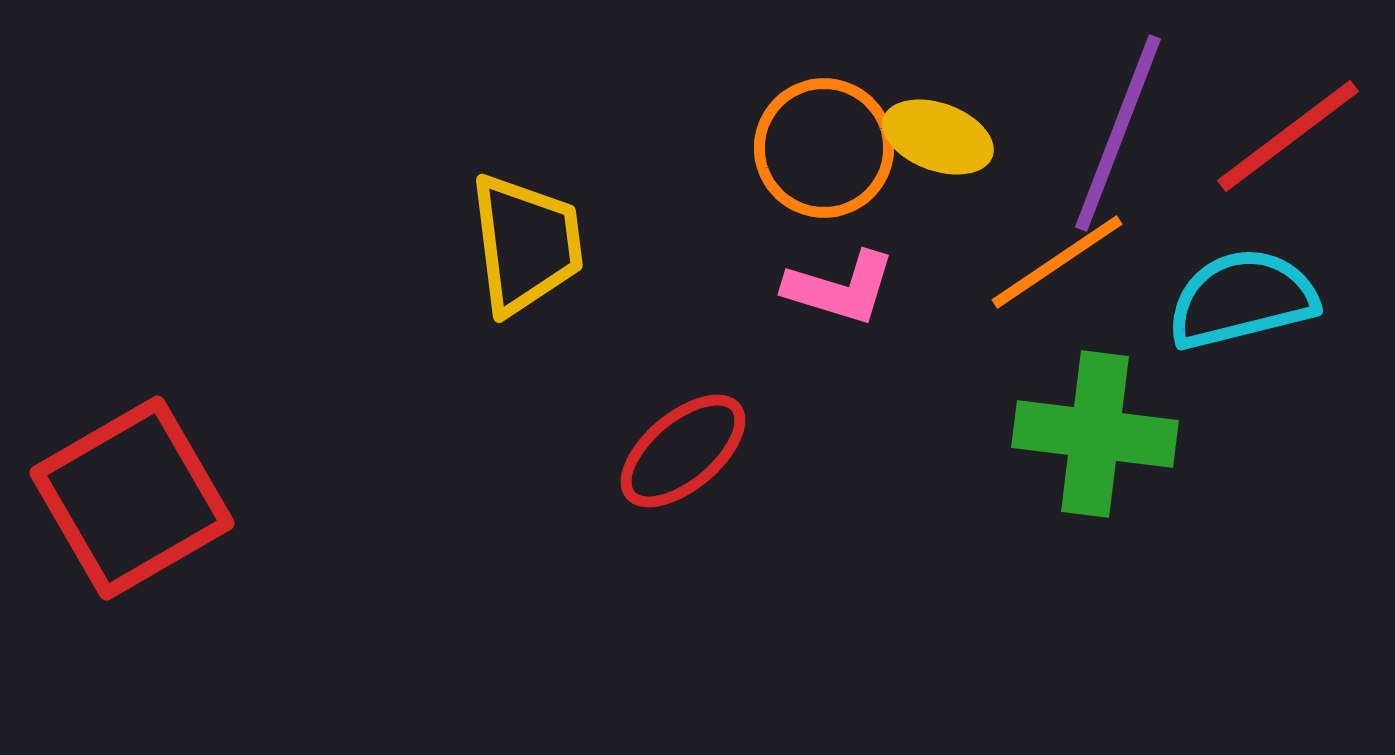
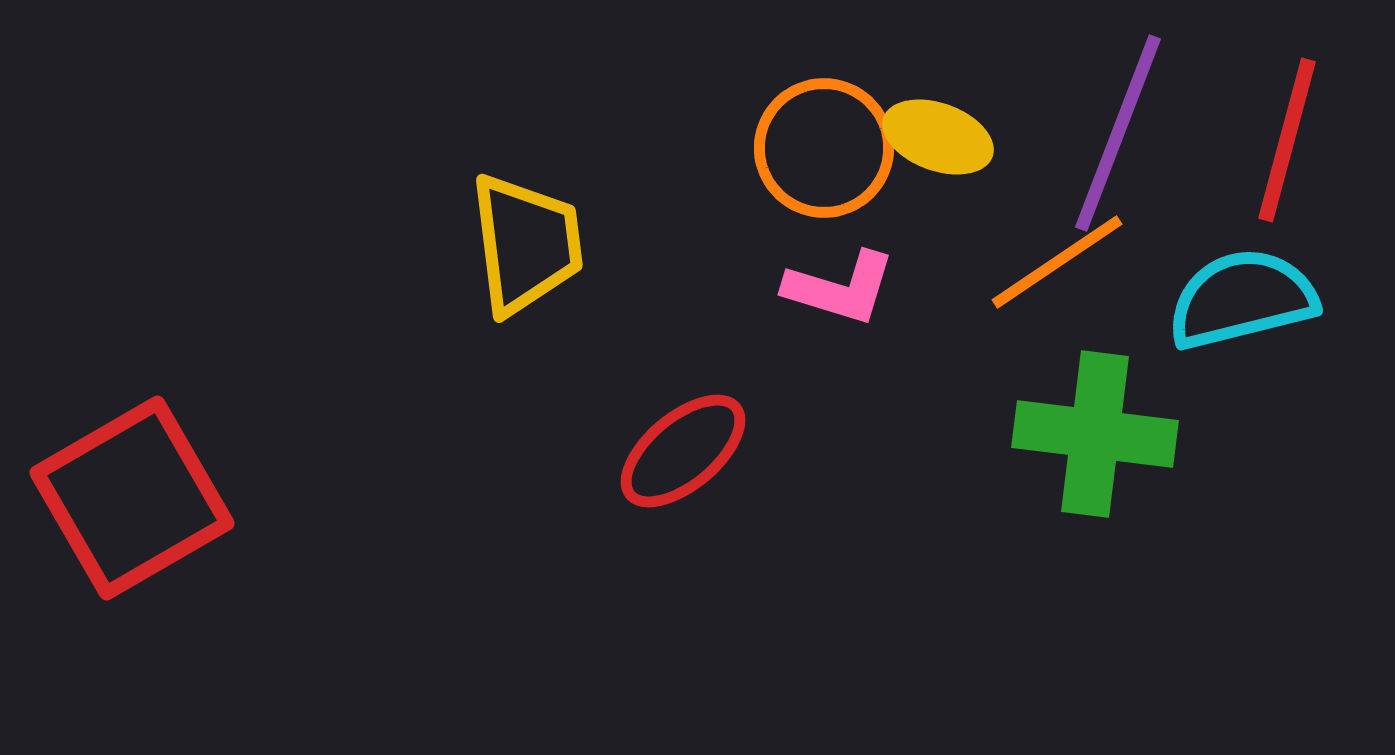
red line: moved 1 px left, 4 px down; rotated 38 degrees counterclockwise
